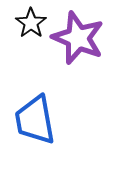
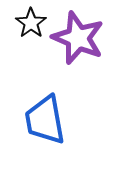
blue trapezoid: moved 10 px right
